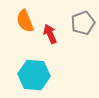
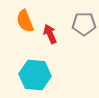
gray pentagon: moved 1 px right, 1 px down; rotated 20 degrees clockwise
cyan hexagon: moved 1 px right
